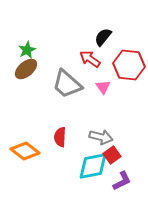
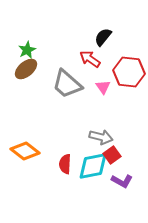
red hexagon: moved 7 px down
red semicircle: moved 5 px right, 27 px down
purple L-shape: rotated 55 degrees clockwise
